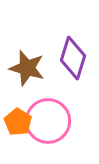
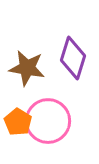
brown star: rotated 6 degrees counterclockwise
